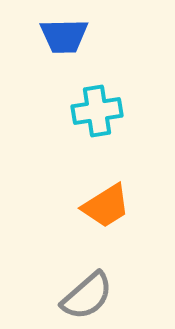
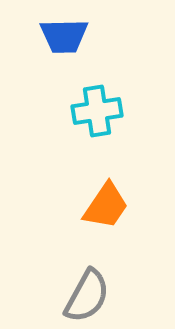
orange trapezoid: rotated 24 degrees counterclockwise
gray semicircle: rotated 20 degrees counterclockwise
